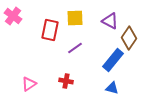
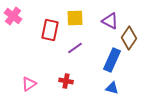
blue rectangle: moved 1 px left; rotated 15 degrees counterclockwise
